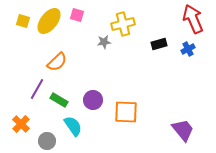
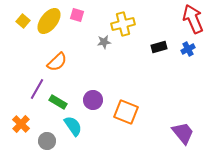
yellow square: rotated 24 degrees clockwise
black rectangle: moved 3 px down
green rectangle: moved 1 px left, 2 px down
orange square: rotated 20 degrees clockwise
purple trapezoid: moved 3 px down
